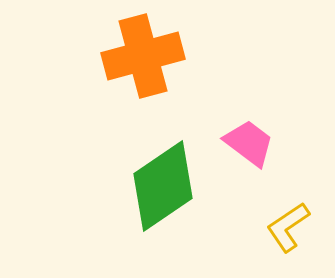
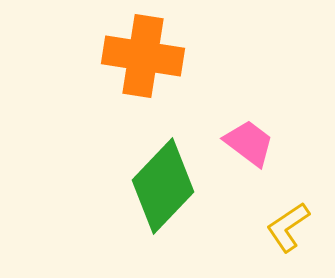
orange cross: rotated 24 degrees clockwise
green diamond: rotated 12 degrees counterclockwise
